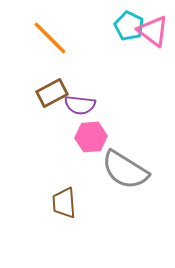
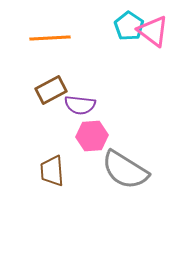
cyan pentagon: rotated 8 degrees clockwise
orange line: rotated 48 degrees counterclockwise
brown rectangle: moved 1 px left, 3 px up
pink hexagon: moved 1 px right, 1 px up
brown trapezoid: moved 12 px left, 32 px up
